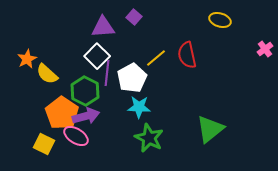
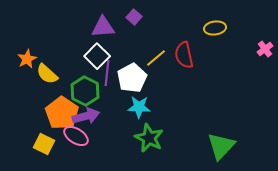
yellow ellipse: moved 5 px left, 8 px down; rotated 25 degrees counterclockwise
red semicircle: moved 3 px left
green triangle: moved 11 px right, 17 px down; rotated 8 degrees counterclockwise
